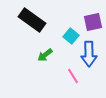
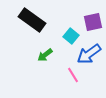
blue arrow: rotated 55 degrees clockwise
pink line: moved 1 px up
